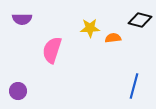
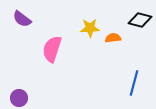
purple semicircle: rotated 36 degrees clockwise
pink semicircle: moved 1 px up
blue line: moved 3 px up
purple circle: moved 1 px right, 7 px down
